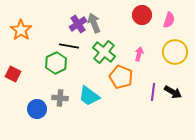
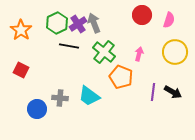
green hexagon: moved 1 px right, 40 px up
red square: moved 8 px right, 4 px up
